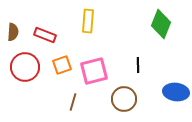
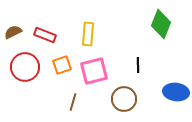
yellow rectangle: moved 13 px down
brown semicircle: rotated 120 degrees counterclockwise
